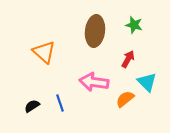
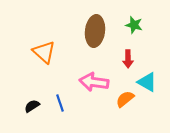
red arrow: rotated 150 degrees clockwise
cyan triangle: rotated 15 degrees counterclockwise
